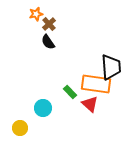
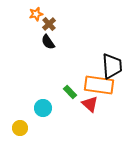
black trapezoid: moved 1 px right, 1 px up
orange rectangle: moved 3 px right, 1 px down
